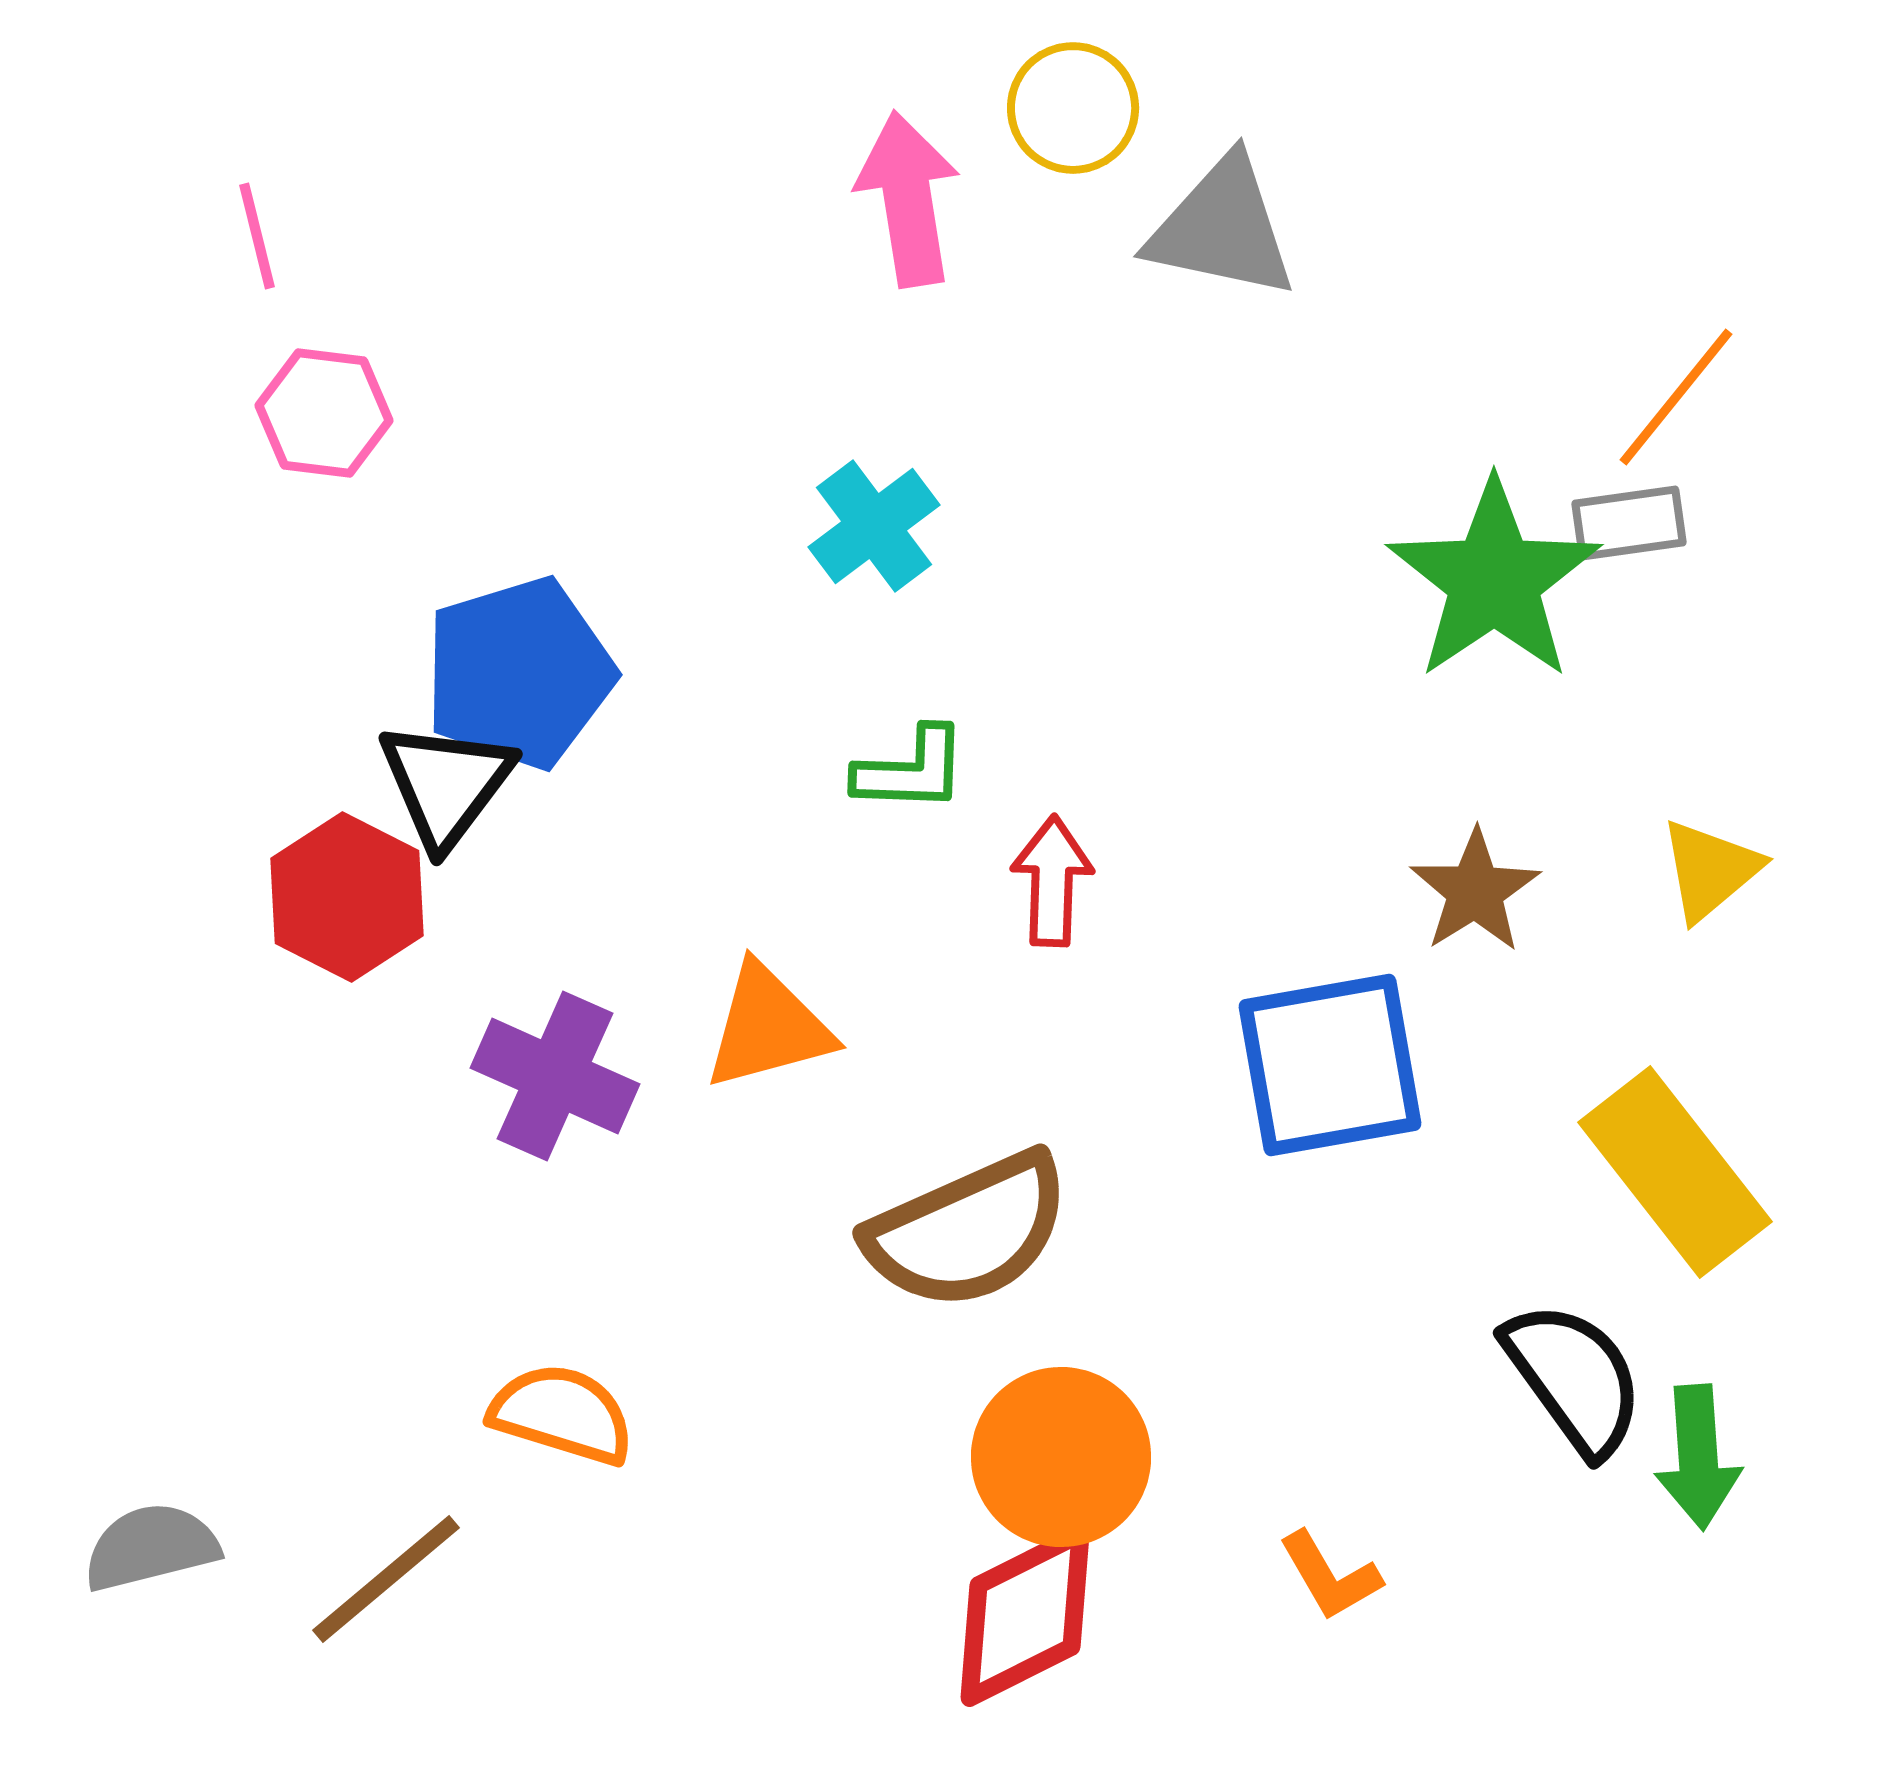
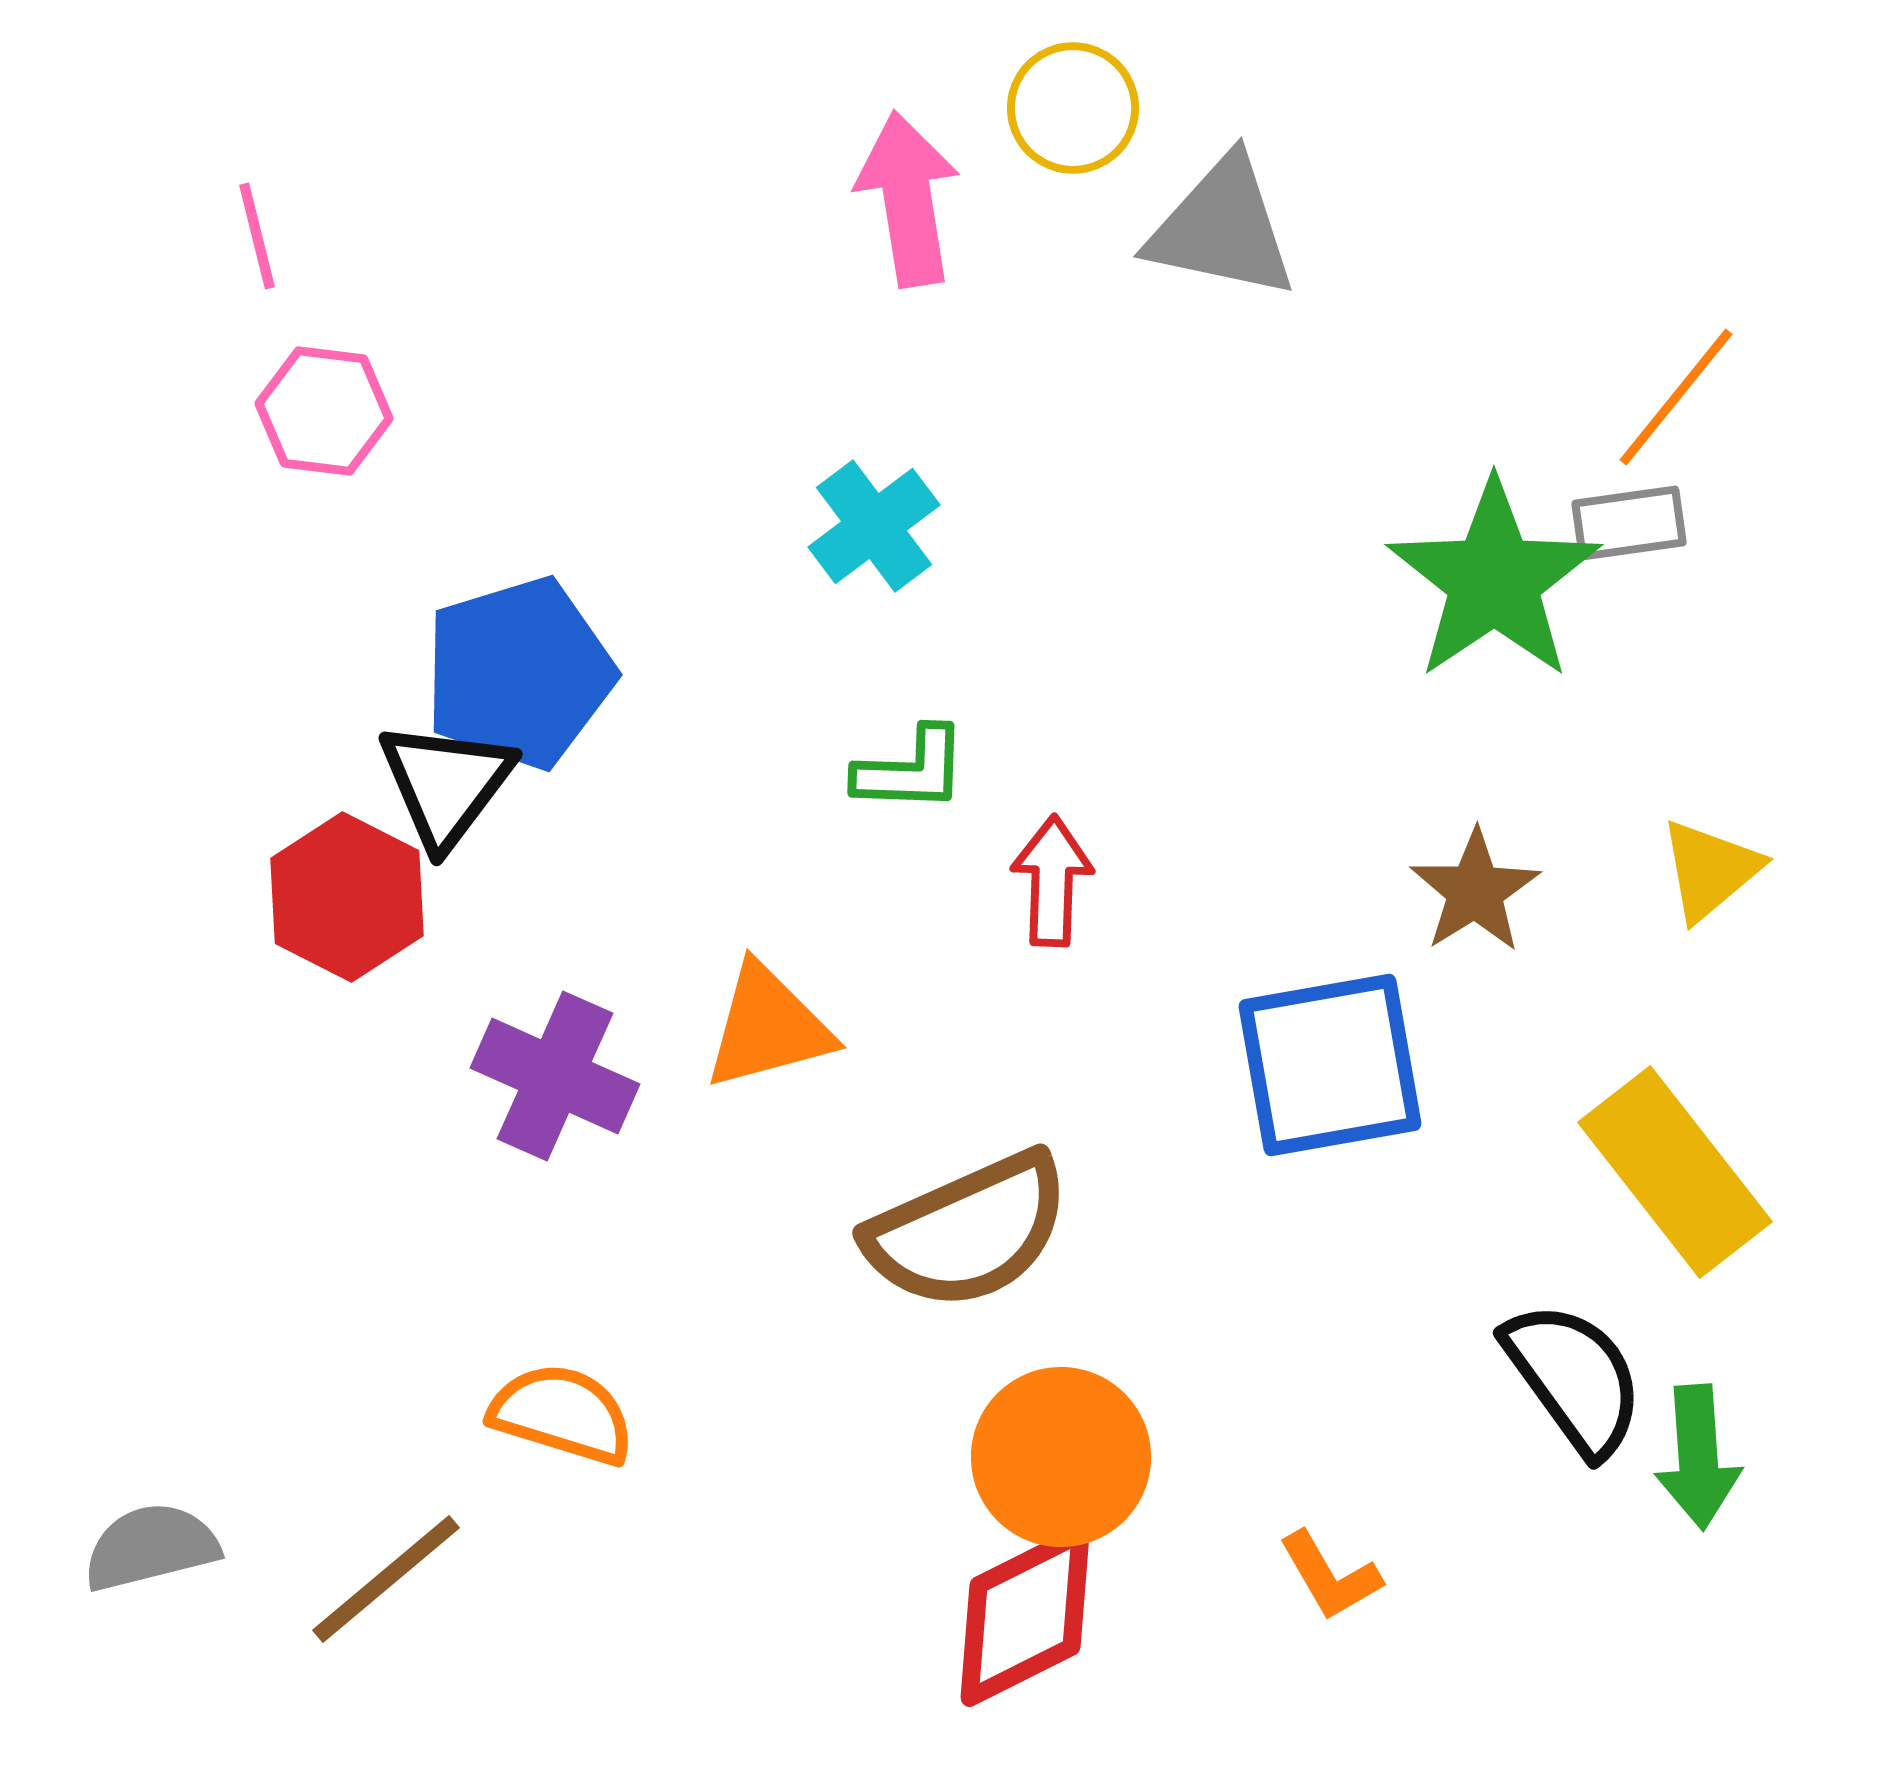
pink hexagon: moved 2 px up
